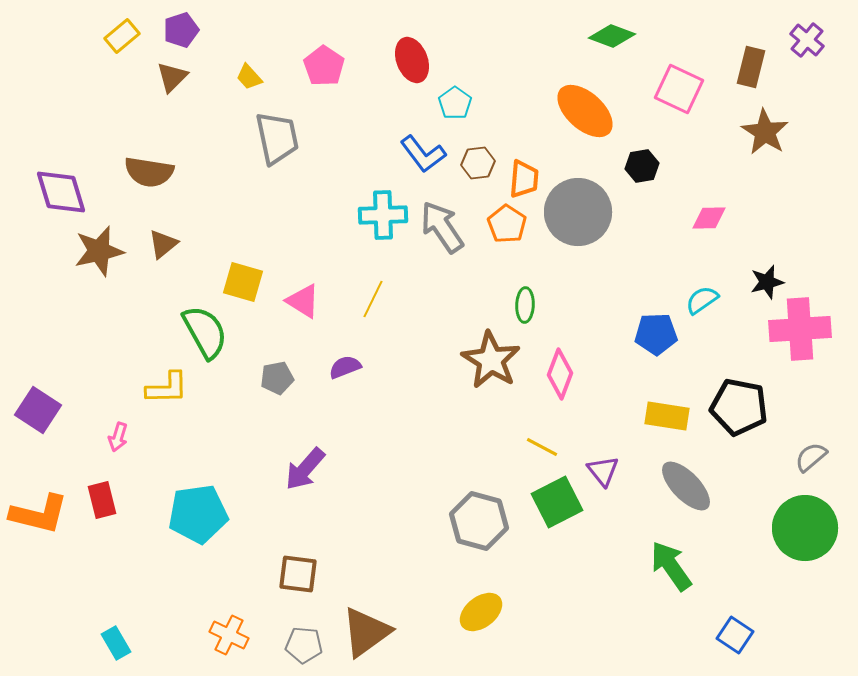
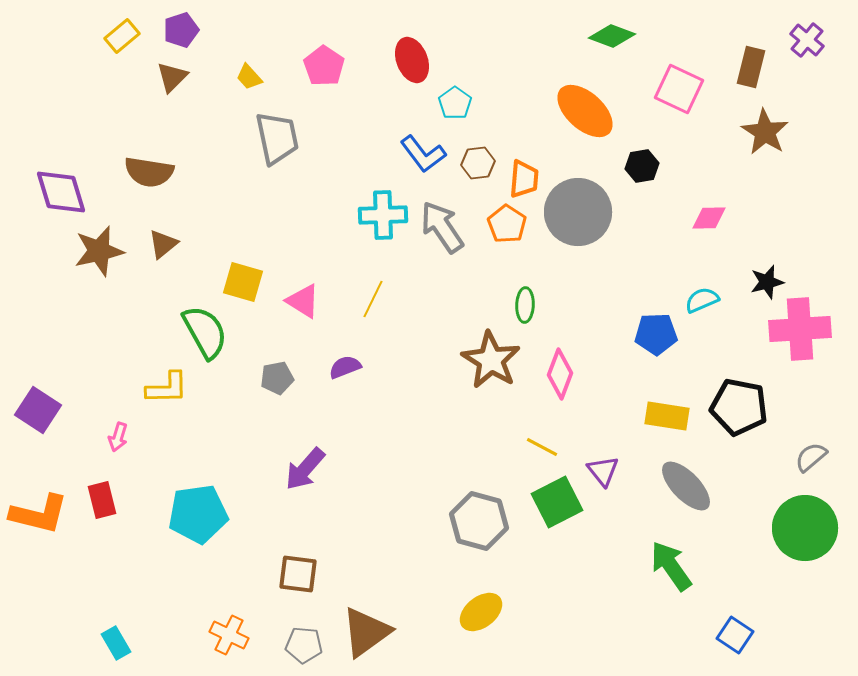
cyan semicircle at (702, 300): rotated 12 degrees clockwise
